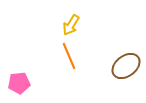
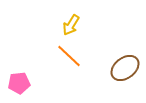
orange line: rotated 24 degrees counterclockwise
brown ellipse: moved 1 px left, 2 px down
